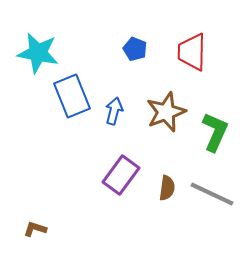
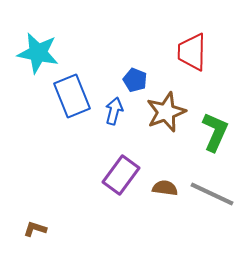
blue pentagon: moved 31 px down
brown semicircle: moved 2 px left; rotated 90 degrees counterclockwise
